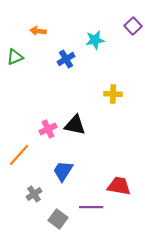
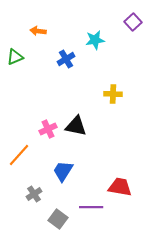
purple square: moved 4 px up
black triangle: moved 1 px right, 1 px down
red trapezoid: moved 1 px right, 1 px down
